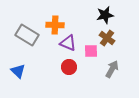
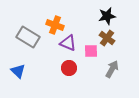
black star: moved 2 px right, 1 px down
orange cross: rotated 18 degrees clockwise
gray rectangle: moved 1 px right, 2 px down
red circle: moved 1 px down
